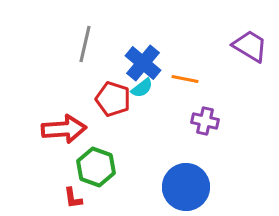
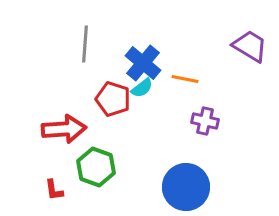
gray line: rotated 9 degrees counterclockwise
red L-shape: moved 19 px left, 8 px up
